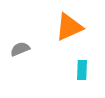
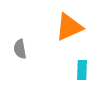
gray semicircle: rotated 78 degrees counterclockwise
